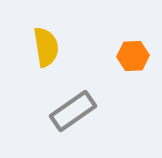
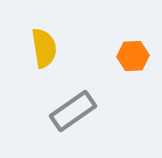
yellow semicircle: moved 2 px left, 1 px down
